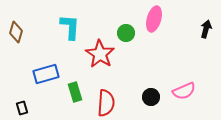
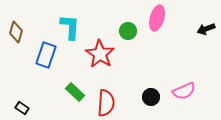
pink ellipse: moved 3 px right, 1 px up
black arrow: rotated 126 degrees counterclockwise
green circle: moved 2 px right, 2 px up
blue rectangle: moved 19 px up; rotated 55 degrees counterclockwise
green rectangle: rotated 30 degrees counterclockwise
black rectangle: rotated 40 degrees counterclockwise
